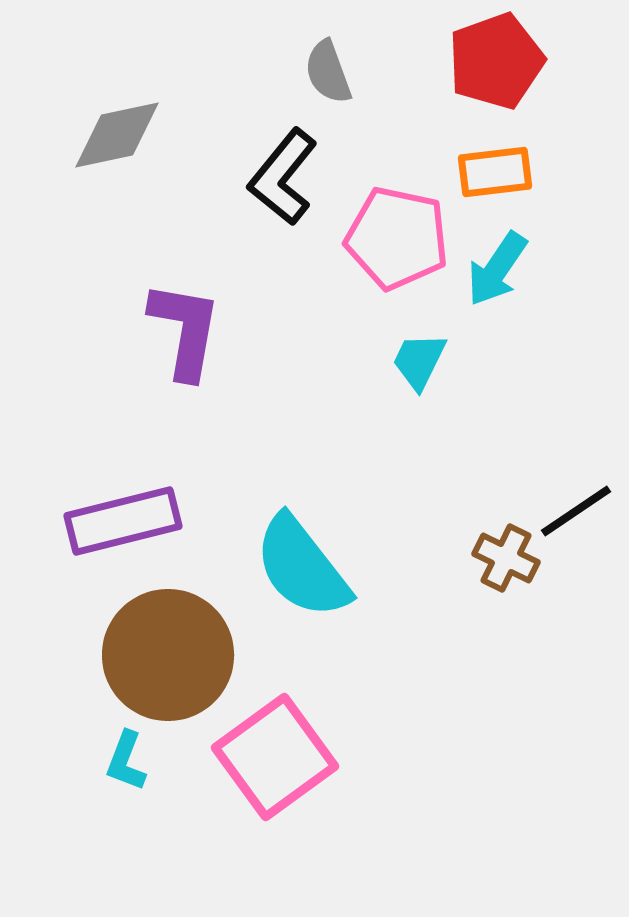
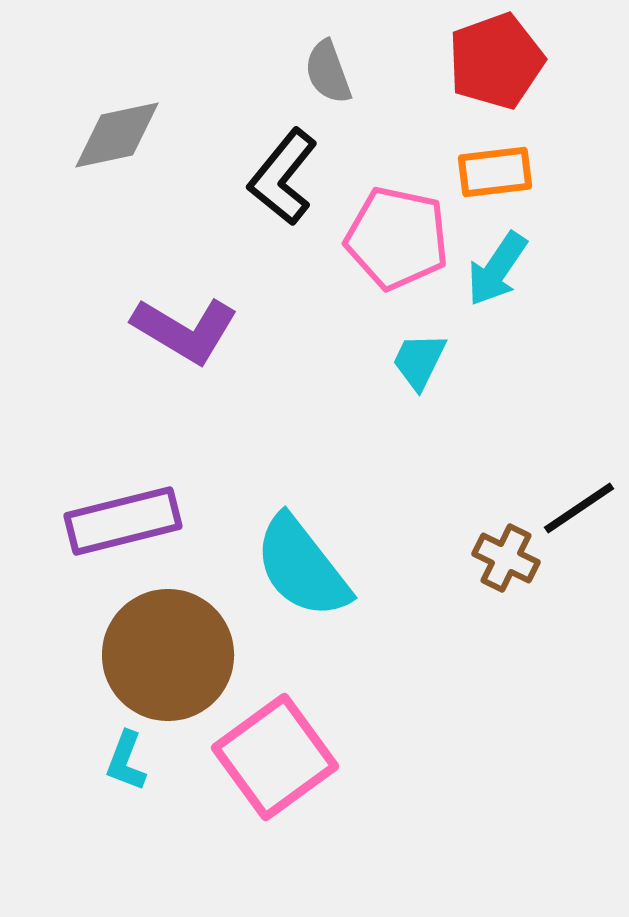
purple L-shape: rotated 111 degrees clockwise
black line: moved 3 px right, 3 px up
